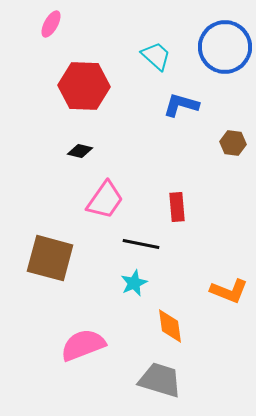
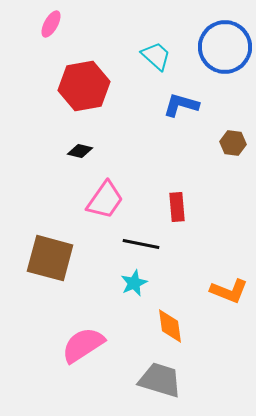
red hexagon: rotated 12 degrees counterclockwise
pink semicircle: rotated 12 degrees counterclockwise
